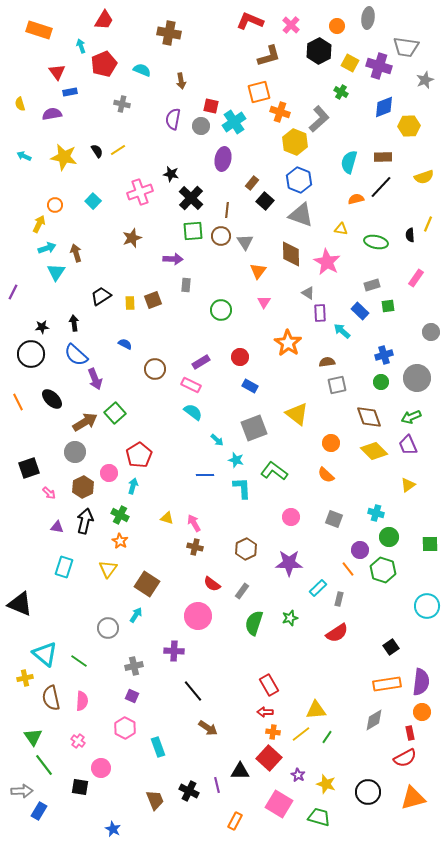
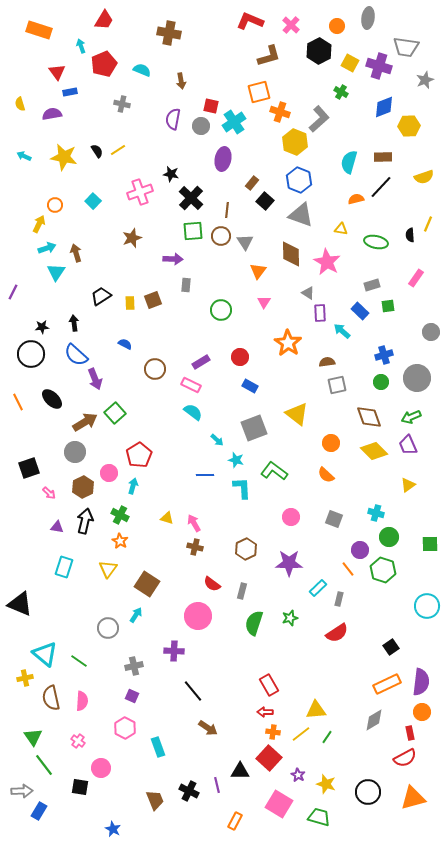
gray rectangle at (242, 591): rotated 21 degrees counterclockwise
orange rectangle at (387, 684): rotated 16 degrees counterclockwise
